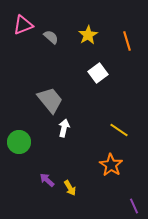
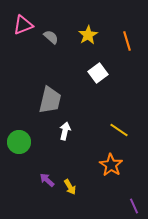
gray trapezoid: rotated 52 degrees clockwise
white arrow: moved 1 px right, 3 px down
yellow arrow: moved 1 px up
